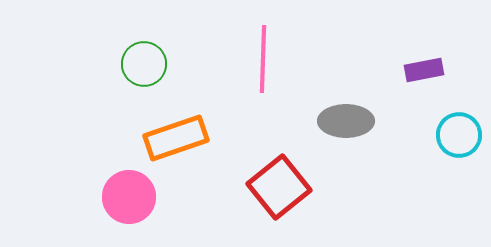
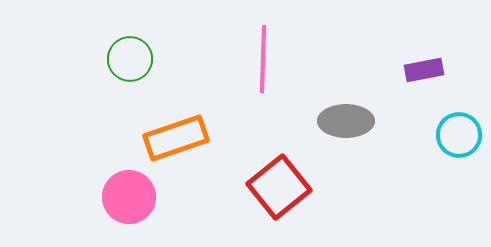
green circle: moved 14 px left, 5 px up
